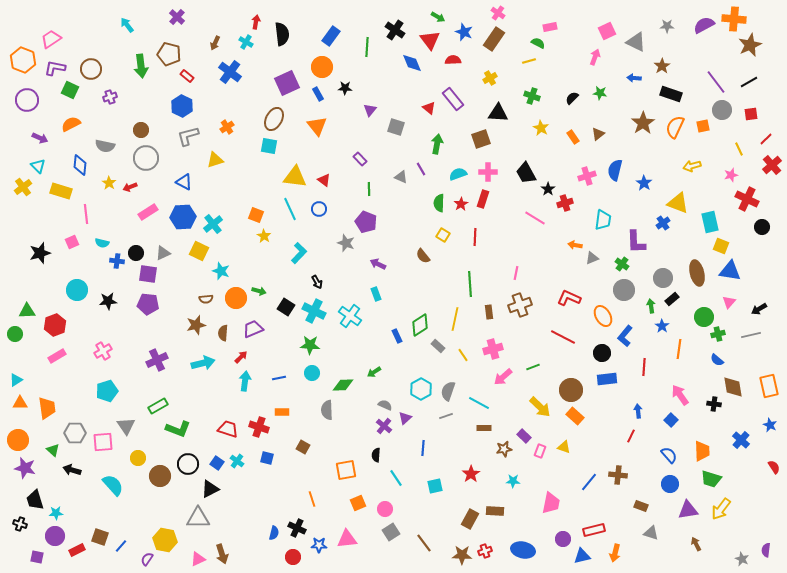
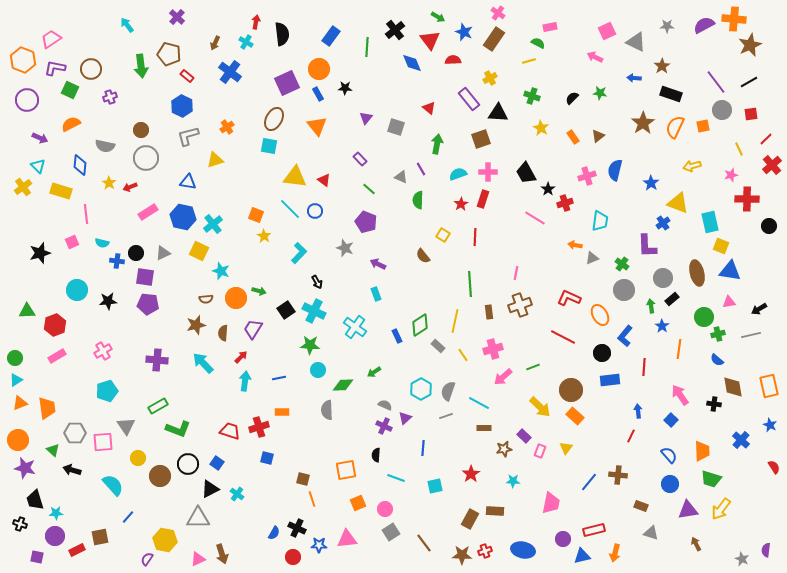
black cross at (395, 30): rotated 18 degrees clockwise
pink arrow at (595, 57): rotated 84 degrees counterclockwise
orange circle at (322, 67): moved 3 px left, 2 px down
purple rectangle at (453, 99): moved 16 px right
purple triangle at (370, 110): moved 4 px left, 8 px down
brown triangle at (598, 134): moved 2 px down
blue triangle at (184, 182): moved 4 px right; rotated 18 degrees counterclockwise
blue star at (644, 183): moved 7 px right
green line at (369, 189): rotated 48 degrees counterclockwise
red cross at (747, 199): rotated 25 degrees counterclockwise
green semicircle at (439, 203): moved 21 px left, 3 px up
cyan line at (290, 209): rotated 20 degrees counterclockwise
blue circle at (319, 209): moved 4 px left, 2 px down
blue hexagon at (183, 217): rotated 15 degrees clockwise
cyan trapezoid at (603, 220): moved 3 px left, 1 px down
black circle at (762, 227): moved 7 px right, 1 px up
purple L-shape at (636, 242): moved 11 px right, 4 px down
gray star at (346, 243): moved 1 px left, 5 px down
purple square at (148, 274): moved 3 px left, 3 px down
pink triangle at (729, 302): rotated 40 degrees clockwise
black square at (286, 307): moved 3 px down; rotated 24 degrees clockwise
cyan cross at (350, 316): moved 5 px right, 11 px down
orange ellipse at (603, 316): moved 3 px left, 1 px up
yellow line at (455, 319): moved 2 px down
purple trapezoid at (253, 329): rotated 35 degrees counterclockwise
green circle at (15, 334): moved 24 px down
purple cross at (157, 360): rotated 30 degrees clockwise
cyan arrow at (203, 363): rotated 120 degrees counterclockwise
cyan circle at (312, 373): moved 6 px right, 3 px up
blue rectangle at (607, 379): moved 3 px right, 1 px down
orange triangle at (20, 403): rotated 21 degrees counterclockwise
purple cross at (384, 426): rotated 14 degrees counterclockwise
red cross at (259, 427): rotated 36 degrees counterclockwise
red trapezoid at (228, 429): moved 2 px right, 2 px down
brown square at (303, 447): moved 32 px down; rotated 16 degrees counterclockwise
yellow triangle at (564, 447): moved 2 px right, 1 px down; rotated 48 degrees clockwise
cyan cross at (237, 461): moved 33 px down
cyan line at (396, 478): rotated 36 degrees counterclockwise
blue semicircle at (274, 533): rotated 16 degrees clockwise
brown square at (100, 537): rotated 30 degrees counterclockwise
blue line at (121, 546): moved 7 px right, 29 px up
